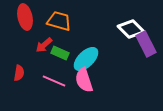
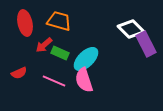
red ellipse: moved 6 px down
red semicircle: rotated 56 degrees clockwise
